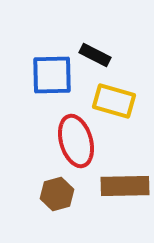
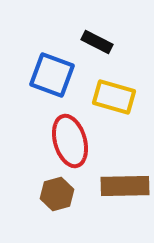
black rectangle: moved 2 px right, 13 px up
blue square: rotated 21 degrees clockwise
yellow rectangle: moved 4 px up
red ellipse: moved 6 px left
